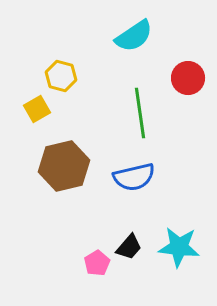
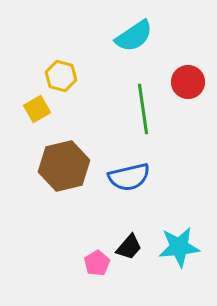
red circle: moved 4 px down
green line: moved 3 px right, 4 px up
blue semicircle: moved 5 px left
cyan star: rotated 12 degrees counterclockwise
